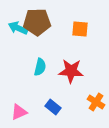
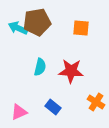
brown pentagon: rotated 8 degrees counterclockwise
orange square: moved 1 px right, 1 px up
